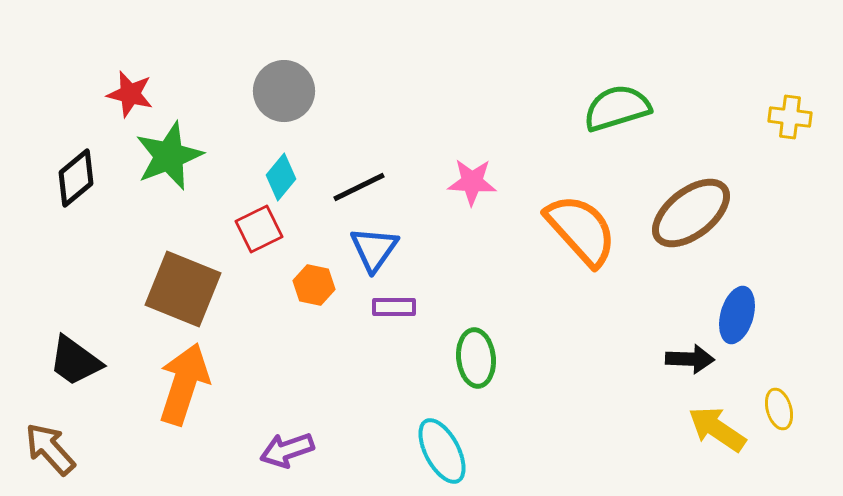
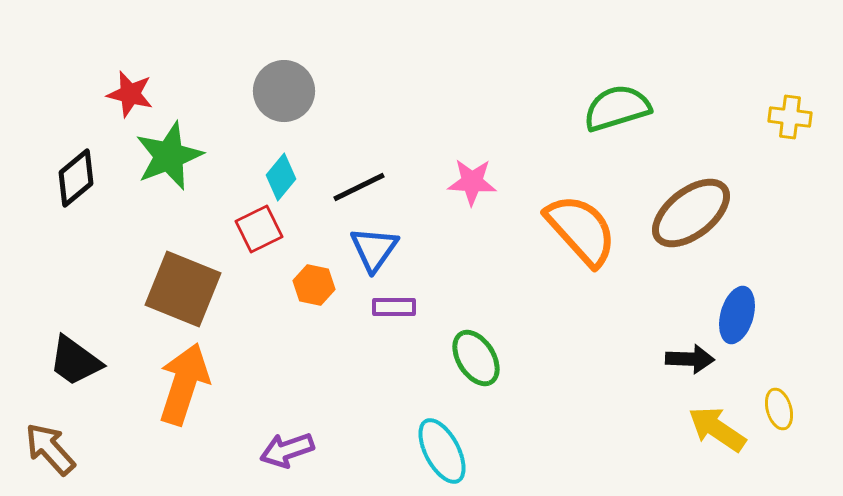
green ellipse: rotated 26 degrees counterclockwise
